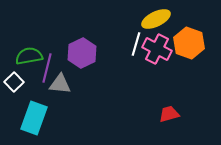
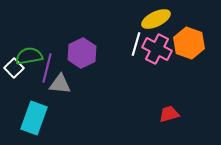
white square: moved 14 px up
